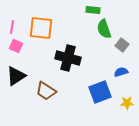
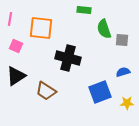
green rectangle: moved 9 px left
pink line: moved 2 px left, 8 px up
gray square: moved 5 px up; rotated 32 degrees counterclockwise
blue semicircle: moved 2 px right
